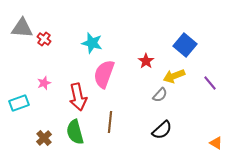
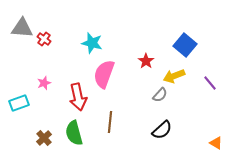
green semicircle: moved 1 px left, 1 px down
